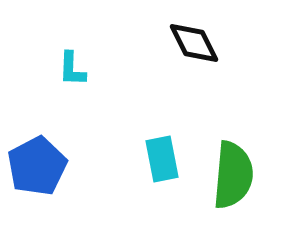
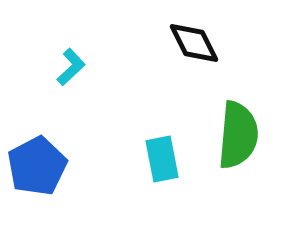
cyan L-shape: moved 1 px left, 2 px up; rotated 135 degrees counterclockwise
green semicircle: moved 5 px right, 40 px up
